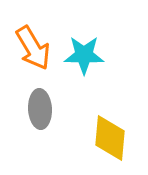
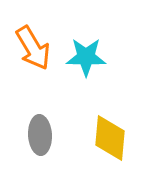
cyan star: moved 2 px right, 2 px down
gray ellipse: moved 26 px down
